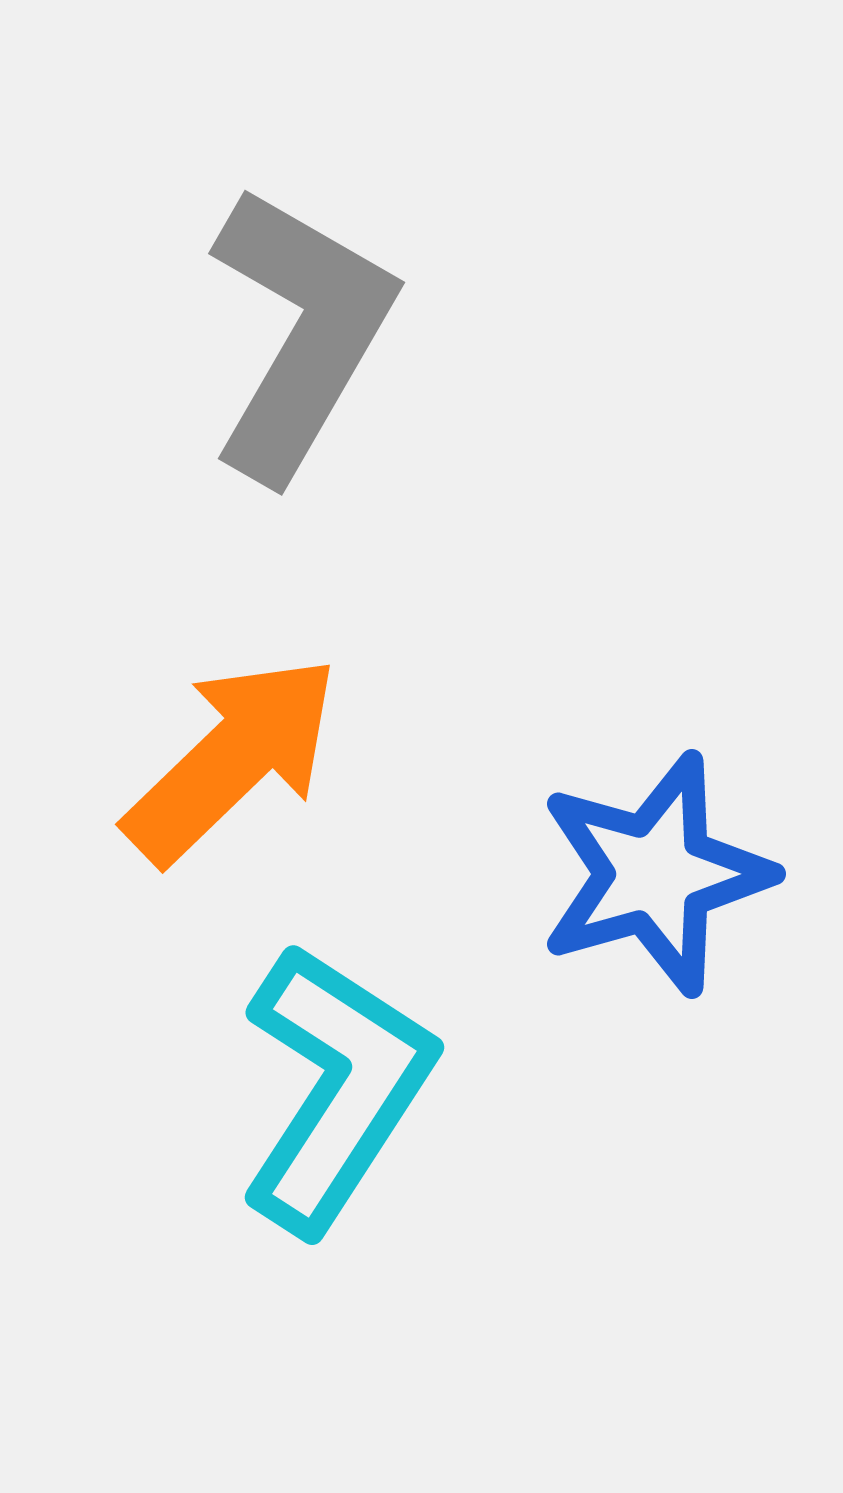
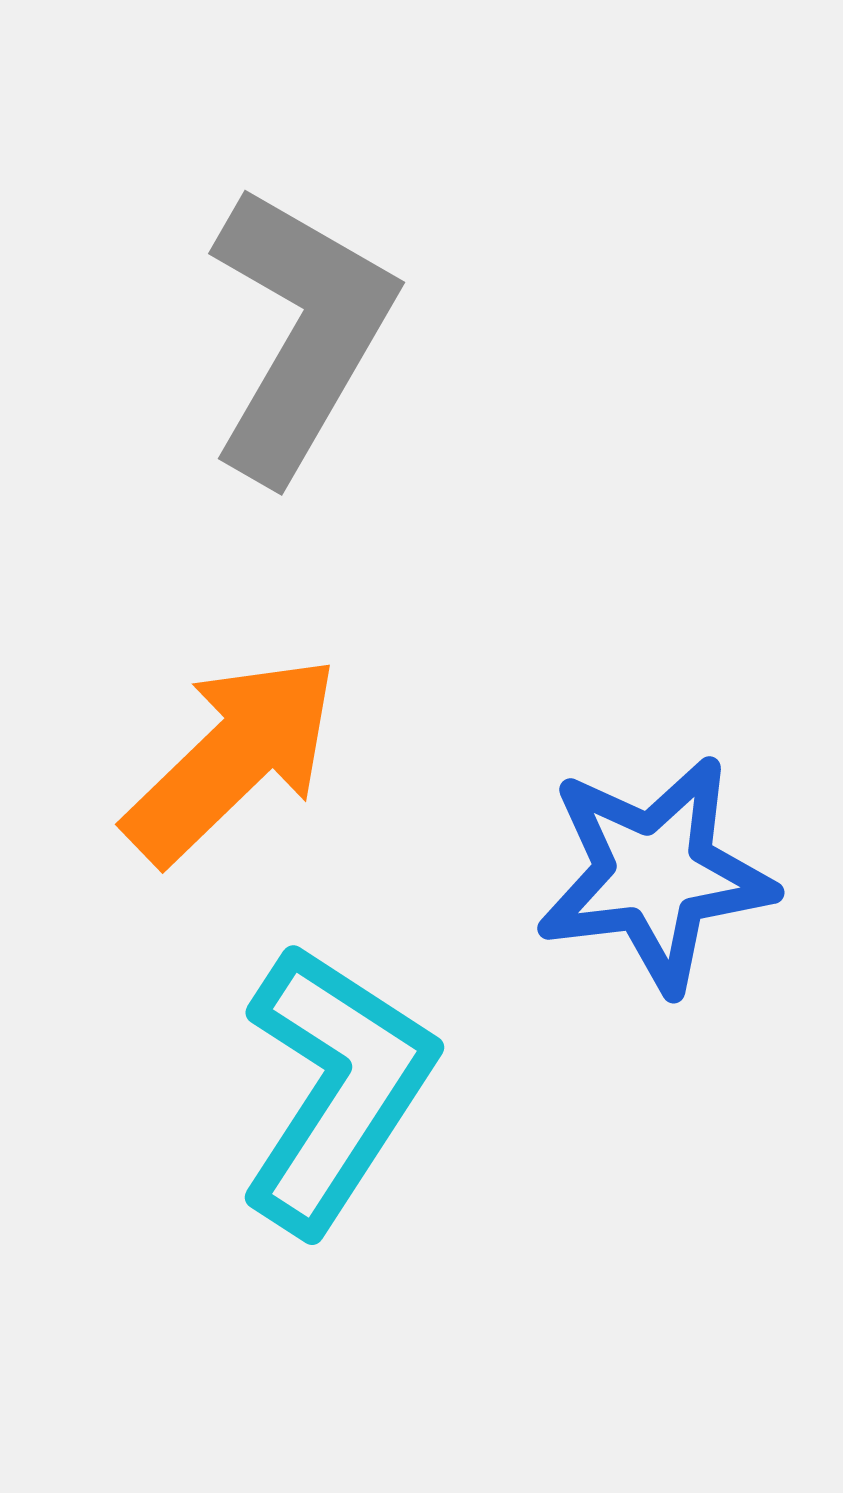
blue star: rotated 9 degrees clockwise
